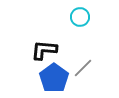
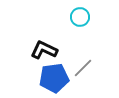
black L-shape: rotated 20 degrees clockwise
blue pentagon: rotated 28 degrees clockwise
